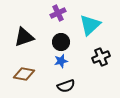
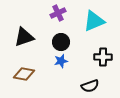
cyan triangle: moved 4 px right, 4 px up; rotated 20 degrees clockwise
black cross: moved 2 px right; rotated 24 degrees clockwise
black semicircle: moved 24 px right
